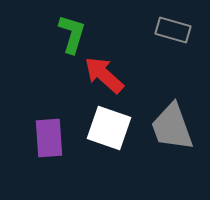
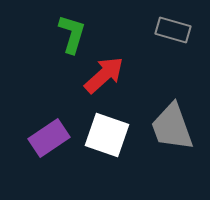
red arrow: rotated 96 degrees clockwise
white square: moved 2 px left, 7 px down
purple rectangle: rotated 60 degrees clockwise
